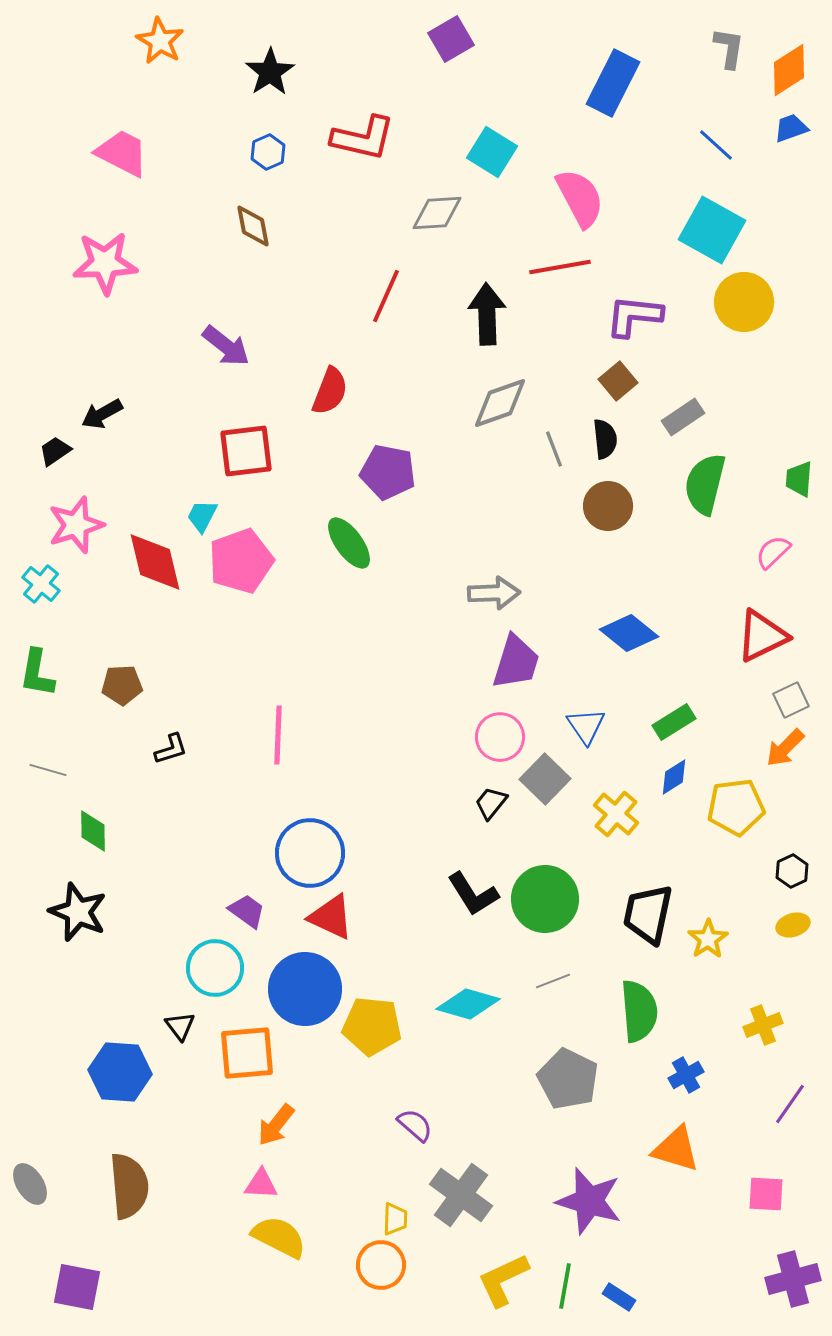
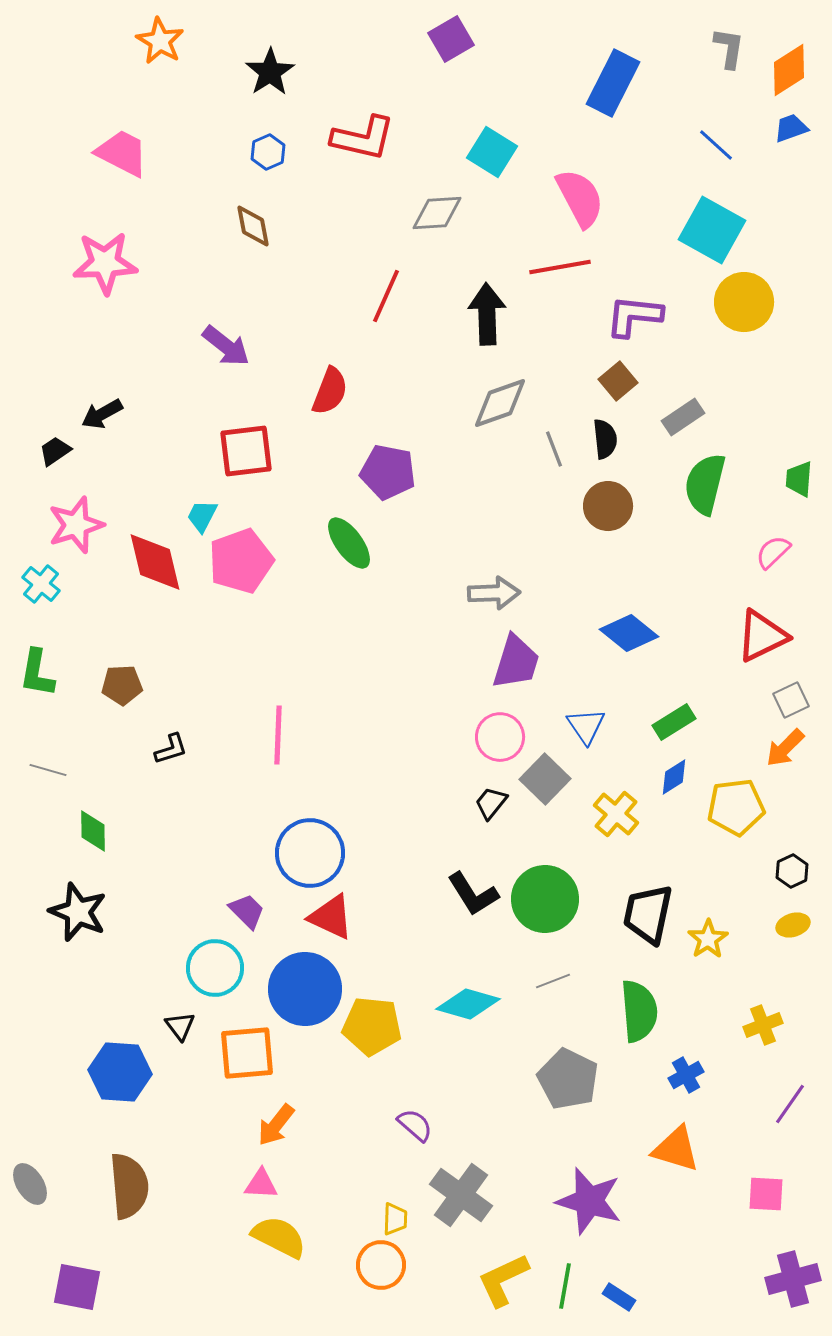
purple trapezoid at (247, 911): rotated 9 degrees clockwise
